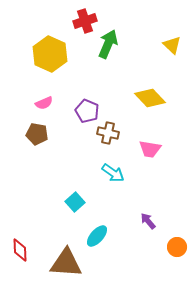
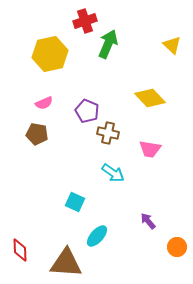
yellow hexagon: rotated 24 degrees clockwise
cyan square: rotated 24 degrees counterclockwise
